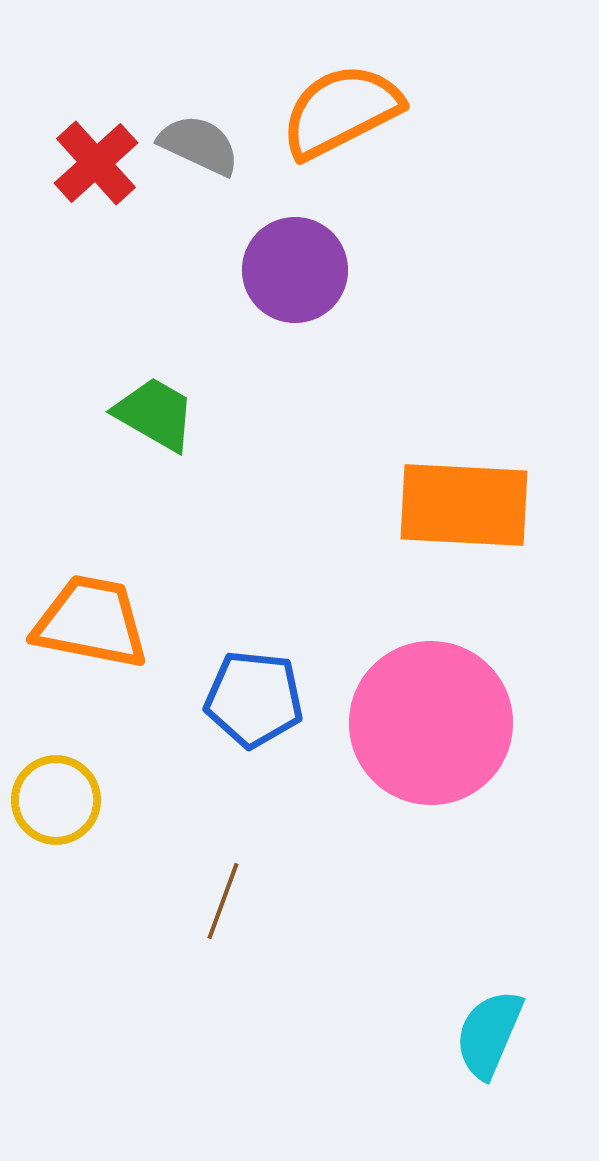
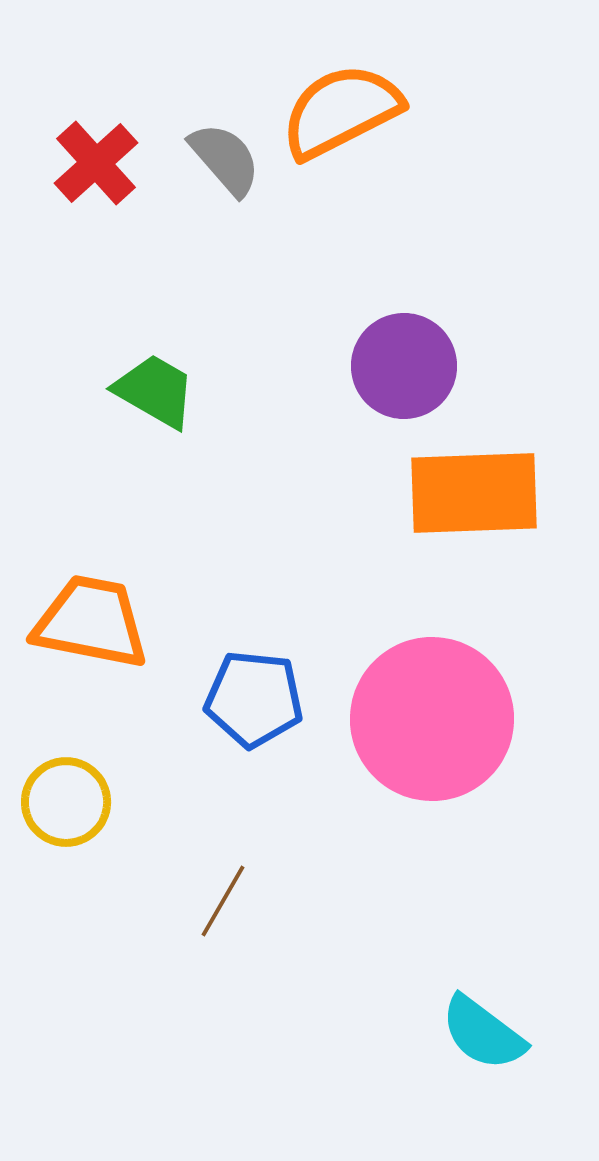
gray semicircle: moved 26 px right, 14 px down; rotated 24 degrees clockwise
purple circle: moved 109 px right, 96 px down
green trapezoid: moved 23 px up
orange rectangle: moved 10 px right, 12 px up; rotated 5 degrees counterclockwise
pink circle: moved 1 px right, 4 px up
yellow circle: moved 10 px right, 2 px down
brown line: rotated 10 degrees clockwise
cyan semicircle: moved 6 px left, 1 px up; rotated 76 degrees counterclockwise
